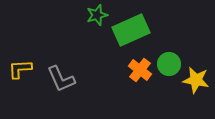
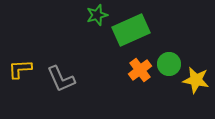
orange cross: rotated 15 degrees clockwise
